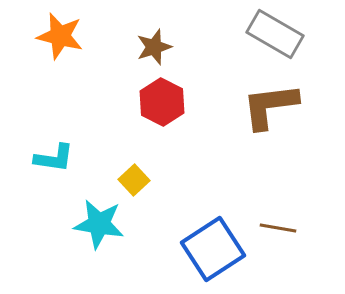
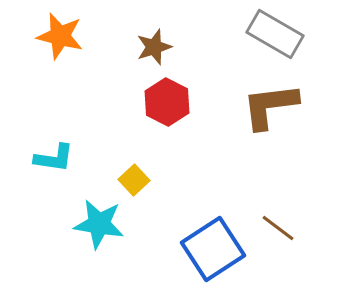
red hexagon: moved 5 px right
brown line: rotated 27 degrees clockwise
